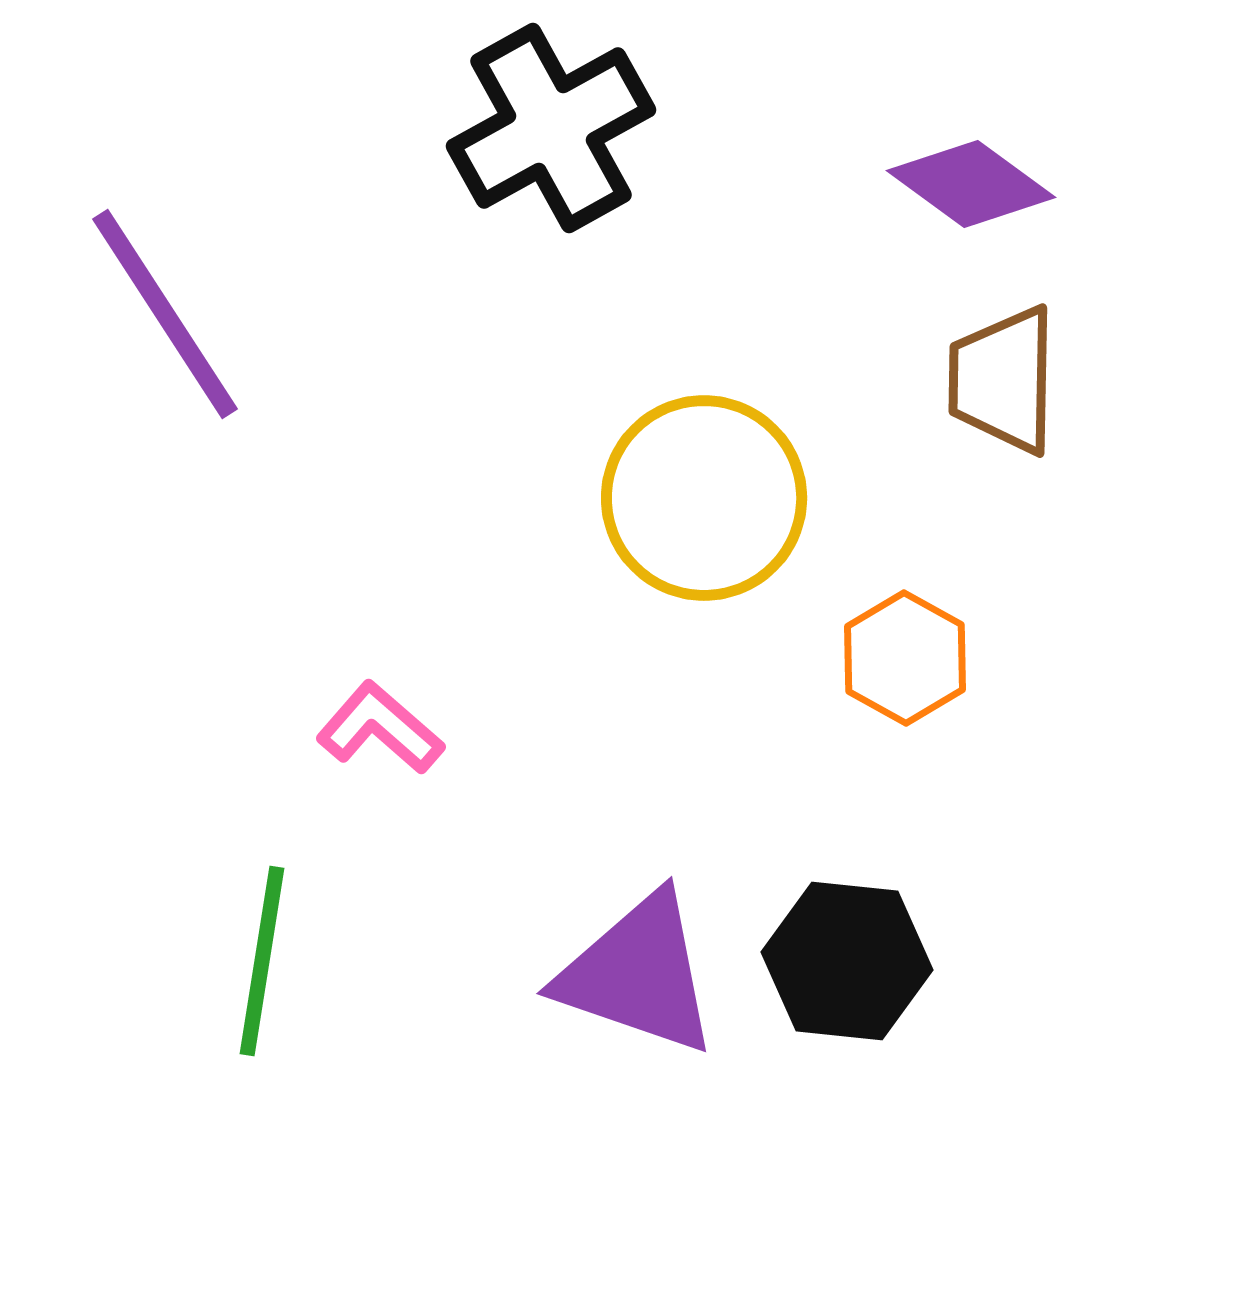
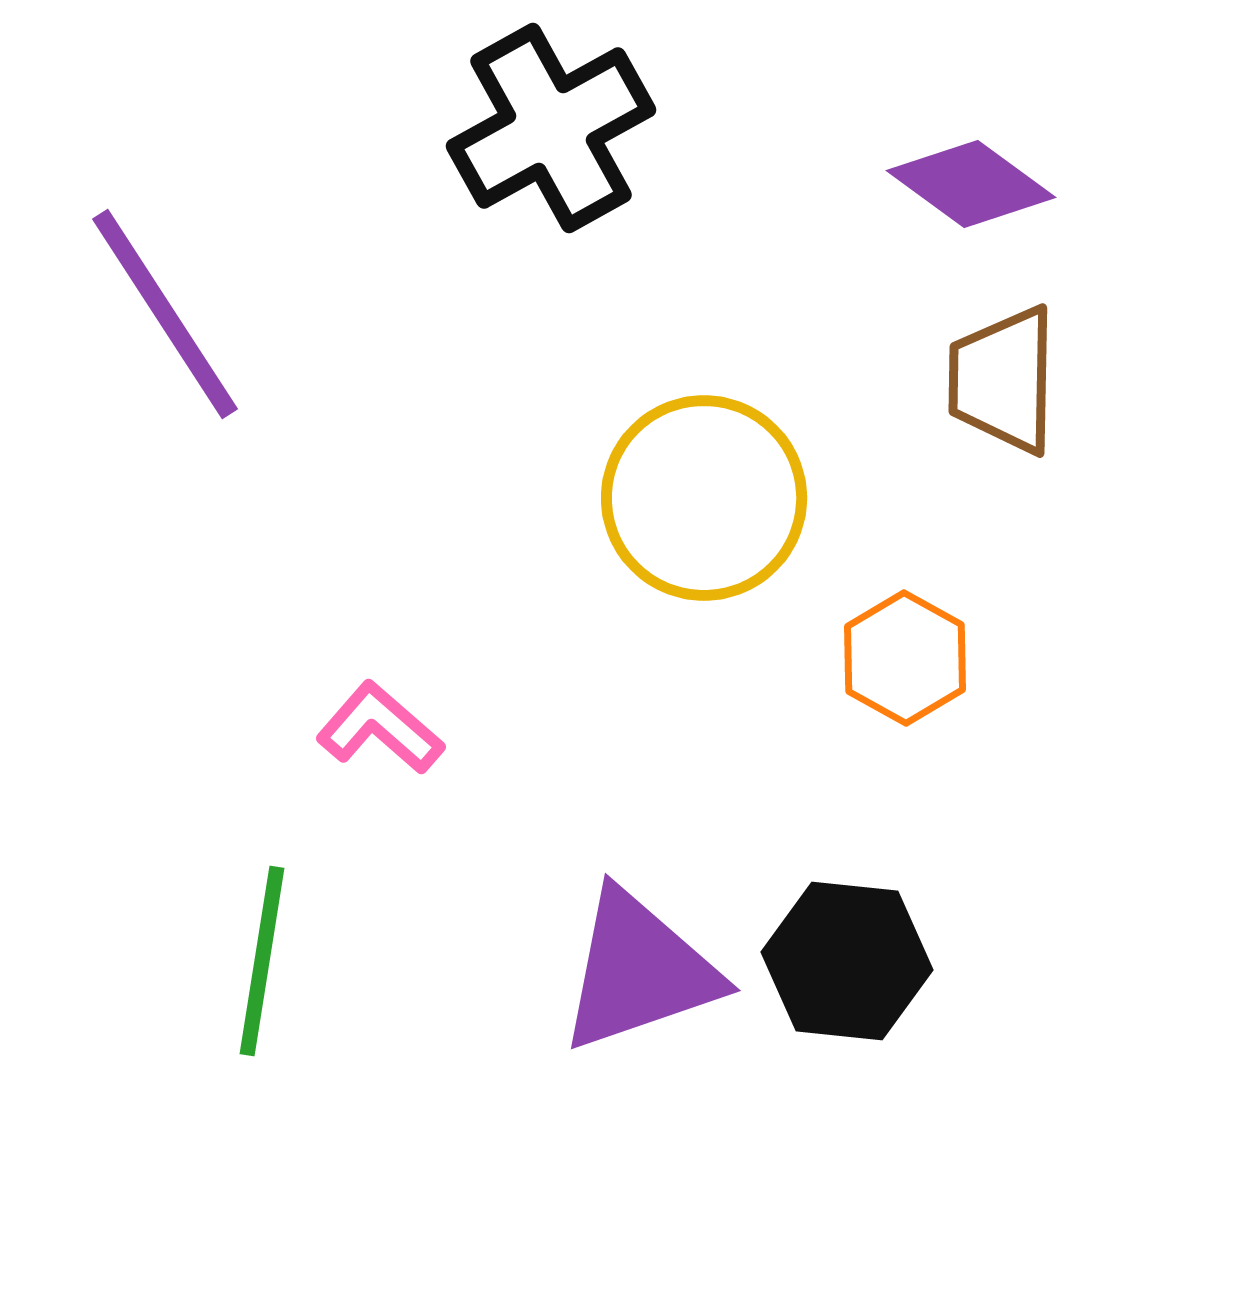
purple triangle: moved 1 px right, 3 px up; rotated 38 degrees counterclockwise
